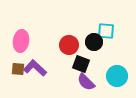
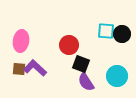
black circle: moved 28 px right, 8 px up
brown square: moved 1 px right
purple semicircle: rotated 12 degrees clockwise
